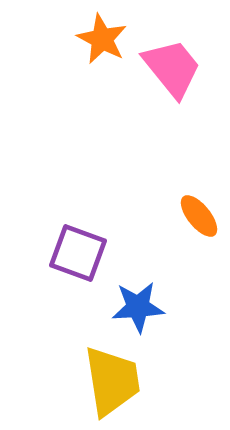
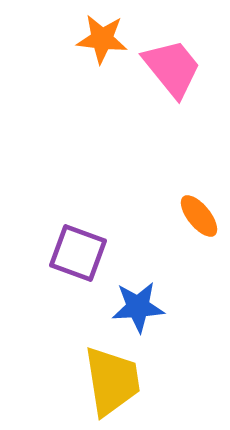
orange star: rotated 21 degrees counterclockwise
